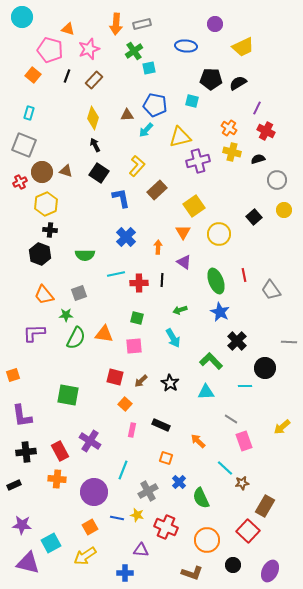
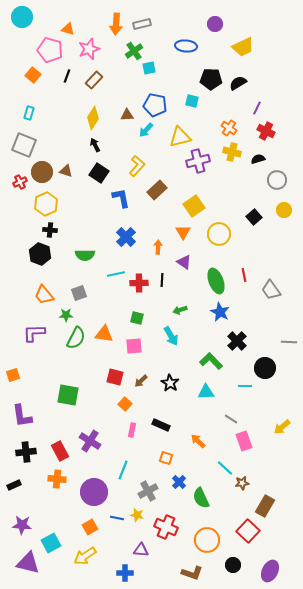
yellow diamond at (93, 118): rotated 15 degrees clockwise
cyan arrow at (173, 338): moved 2 px left, 2 px up
